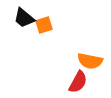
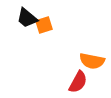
black trapezoid: moved 3 px right
orange semicircle: moved 2 px right
